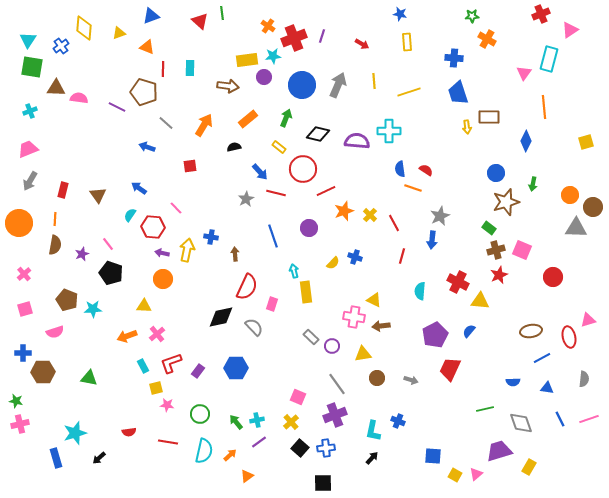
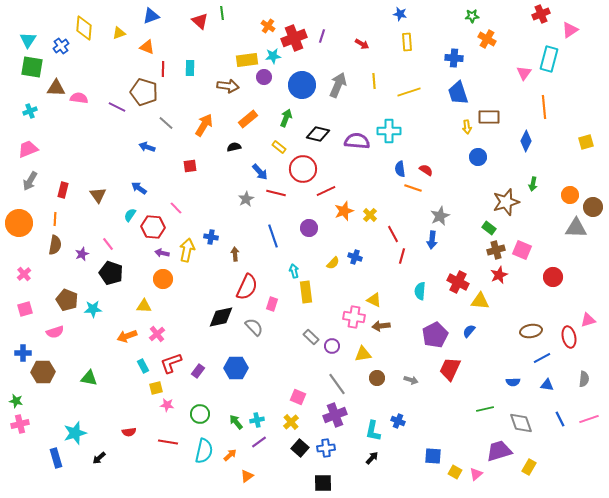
blue circle at (496, 173): moved 18 px left, 16 px up
red line at (394, 223): moved 1 px left, 11 px down
blue triangle at (547, 388): moved 3 px up
yellow square at (455, 475): moved 3 px up
